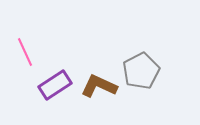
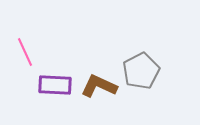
purple rectangle: rotated 36 degrees clockwise
